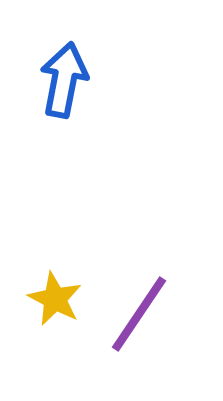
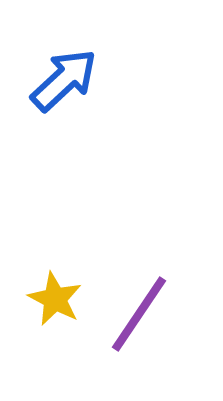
blue arrow: rotated 36 degrees clockwise
